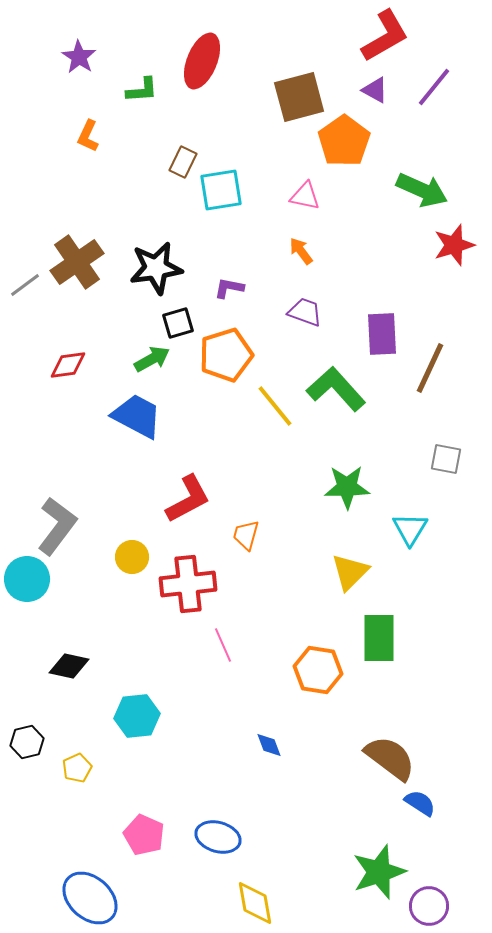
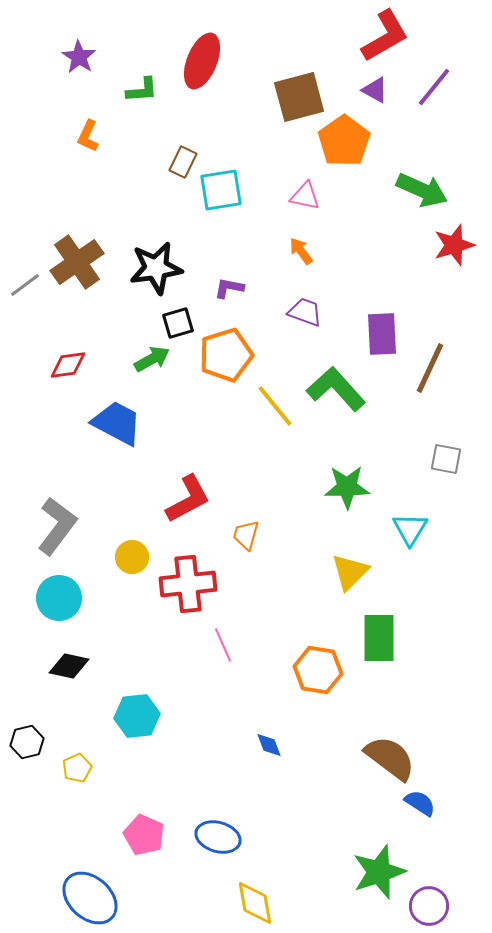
blue trapezoid at (137, 416): moved 20 px left, 7 px down
cyan circle at (27, 579): moved 32 px right, 19 px down
